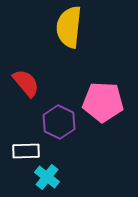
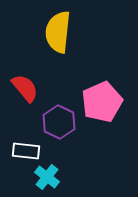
yellow semicircle: moved 11 px left, 5 px down
red semicircle: moved 1 px left, 5 px down
pink pentagon: moved 1 px left; rotated 27 degrees counterclockwise
white rectangle: rotated 8 degrees clockwise
